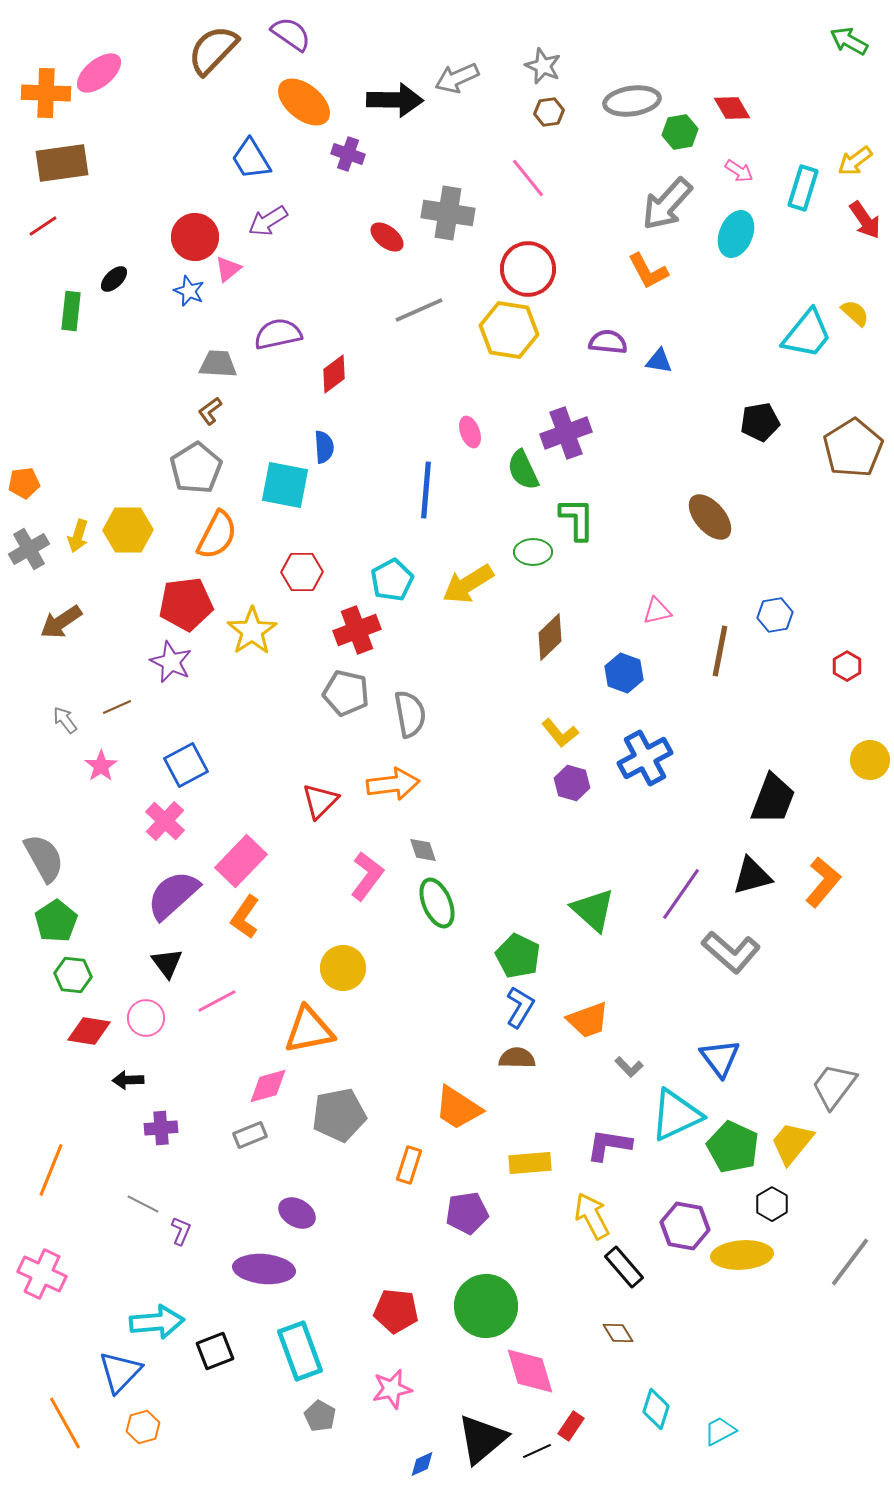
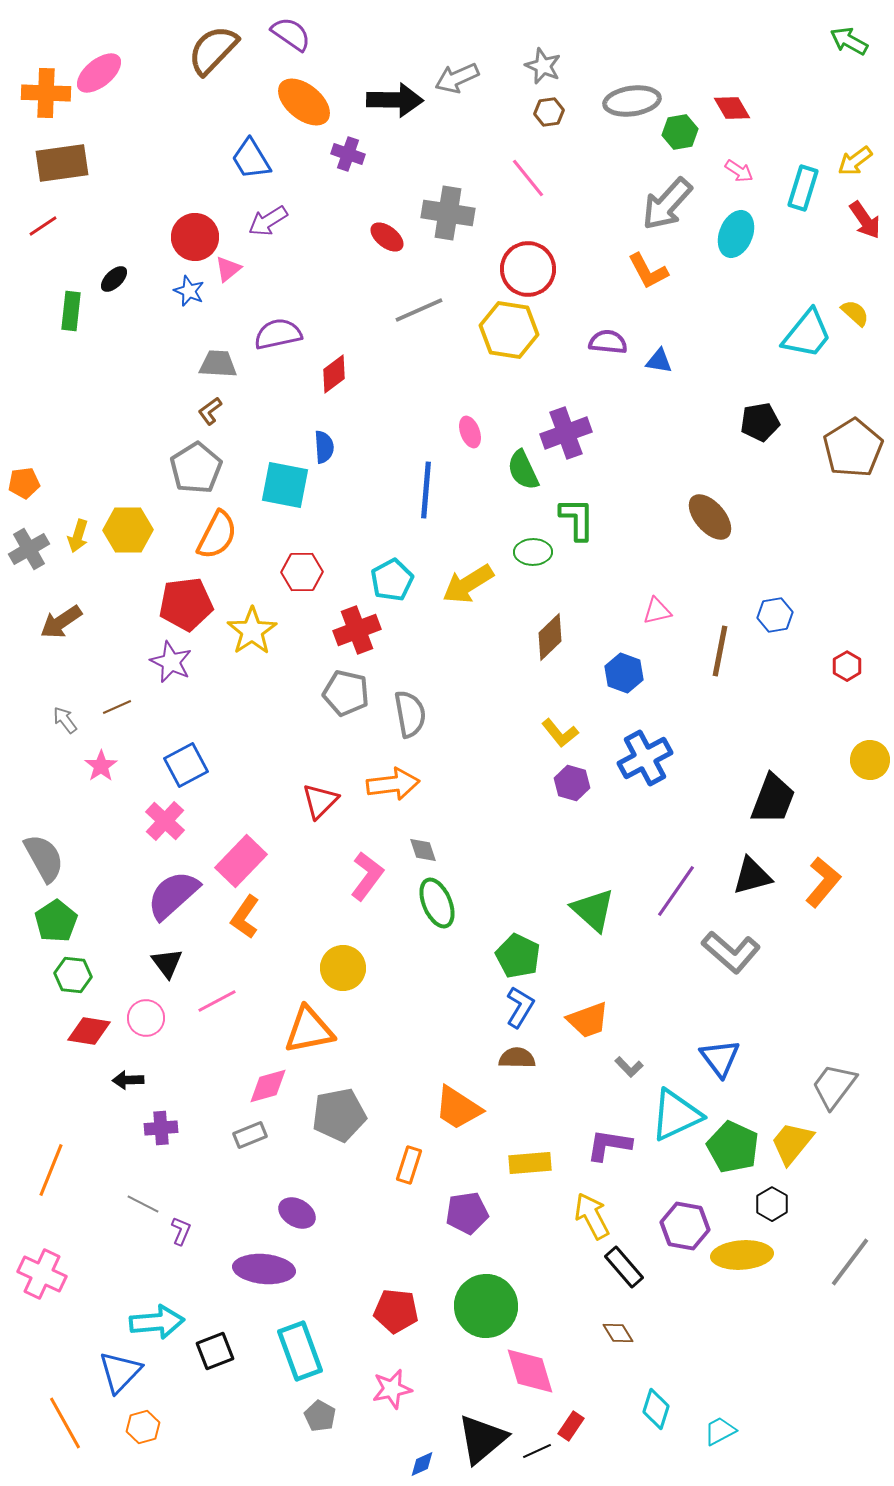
purple line at (681, 894): moved 5 px left, 3 px up
